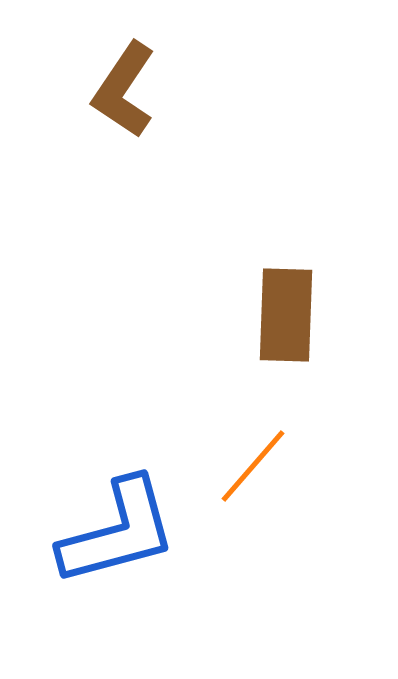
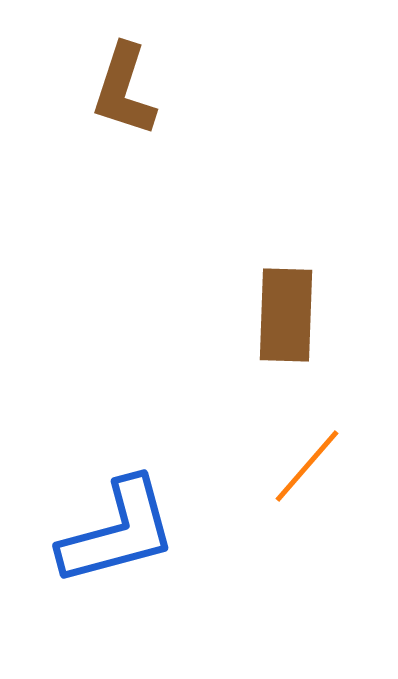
brown L-shape: rotated 16 degrees counterclockwise
orange line: moved 54 px right
